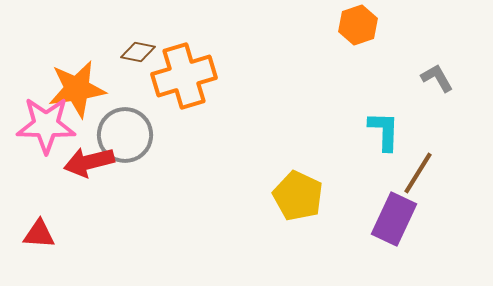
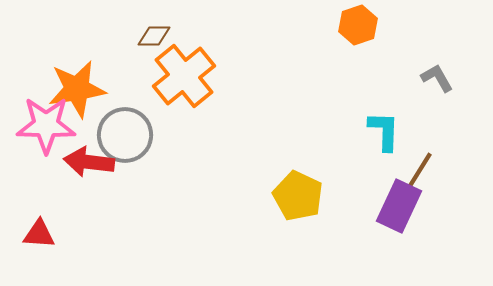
brown diamond: moved 16 px right, 16 px up; rotated 12 degrees counterclockwise
orange cross: rotated 22 degrees counterclockwise
red arrow: rotated 21 degrees clockwise
purple rectangle: moved 5 px right, 13 px up
